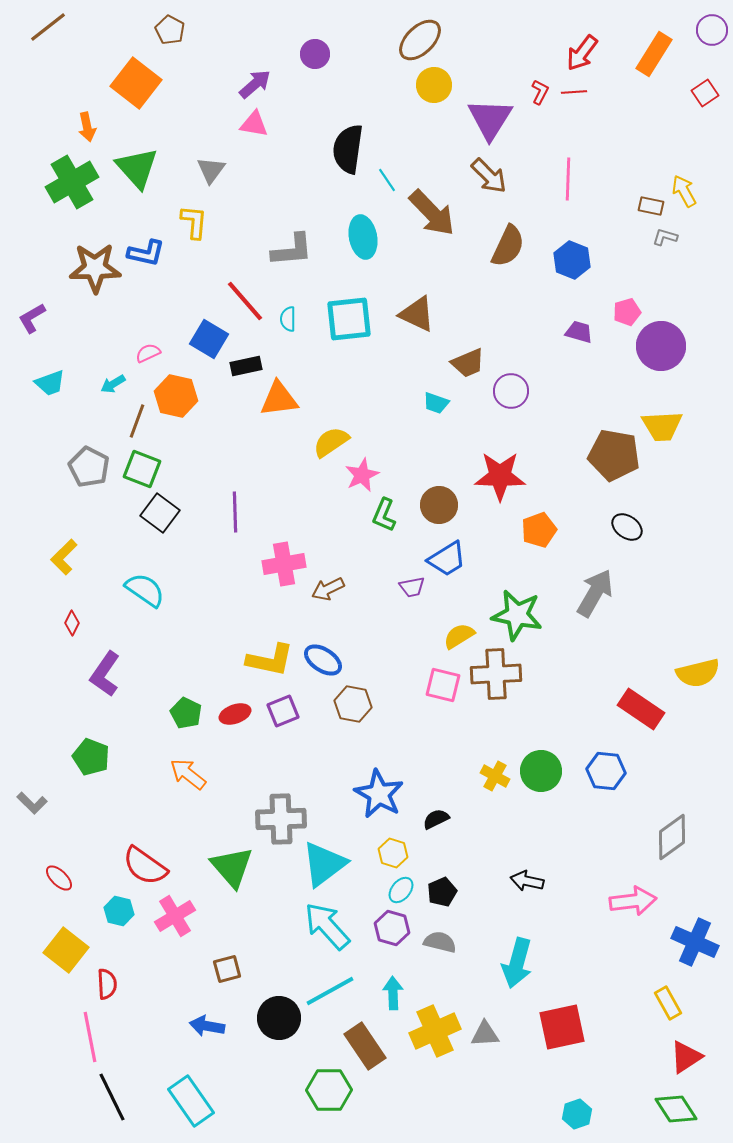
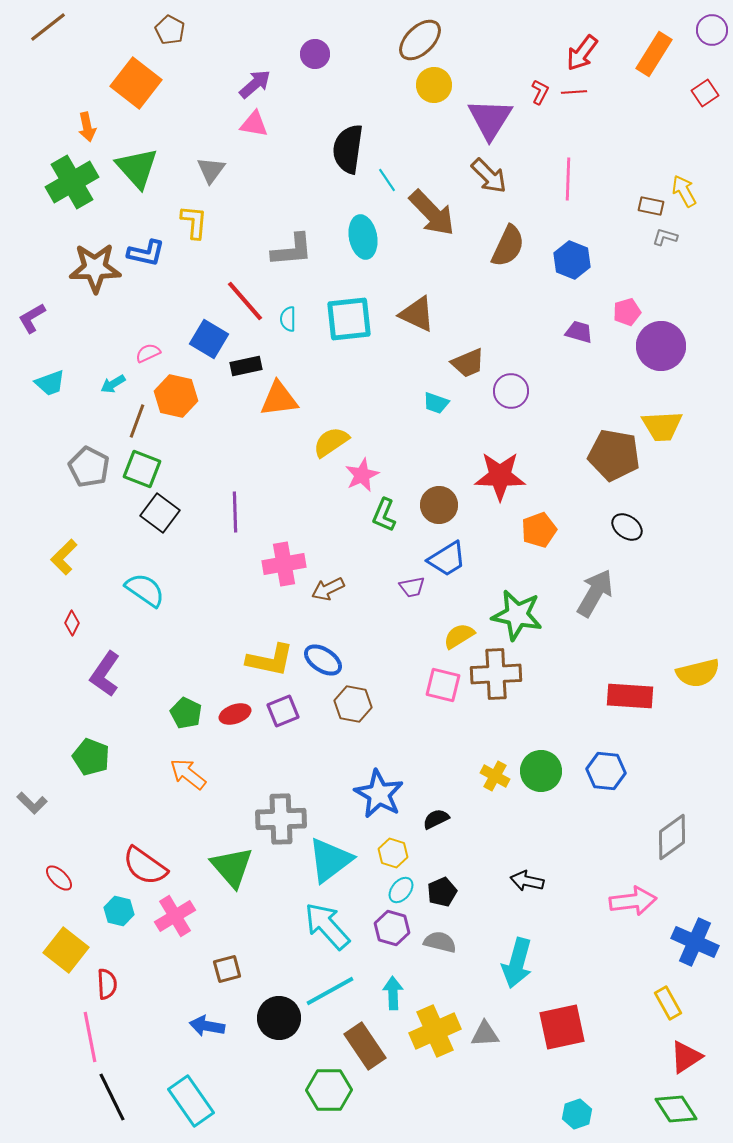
red rectangle at (641, 709): moved 11 px left, 13 px up; rotated 30 degrees counterclockwise
cyan triangle at (324, 864): moved 6 px right, 4 px up
